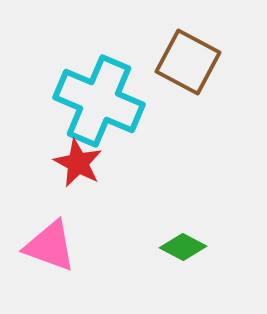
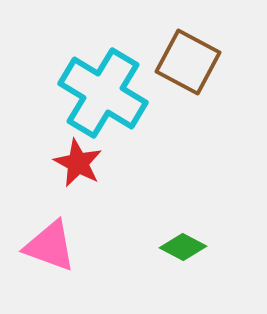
cyan cross: moved 4 px right, 8 px up; rotated 8 degrees clockwise
